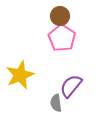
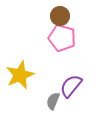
pink pentagon: rotated 16 degrees counterclockwise
gray semicircle: moved 3 px left, 2 px up; rotated 30 degrees clockwise
